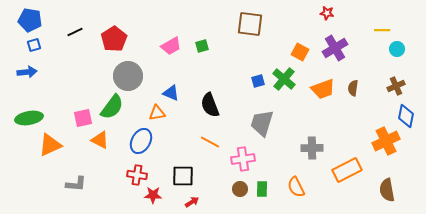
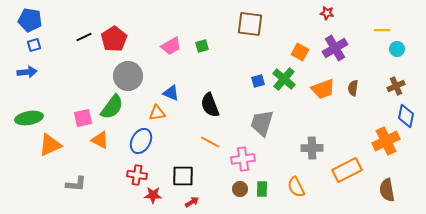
black line at (75, 32): moved 9 px right, 5 px down
